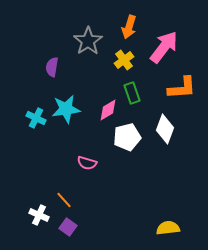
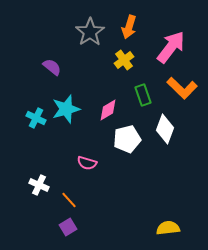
gray star: moved 2 px right, 9 px up
pink arrow: moved 7 px right
purple semicircle: rotated 120 degrees clockwise
orange L-shape: rotated 48 degrees clockwise
green rectangle: moved 11 px right, 2 px down
cyan star: rotated 8 degrees counterclockwise
white pentagon: moved 2 px down
orange line: moved 5 px right
white cross: moved 30 px up
purple square: rotated 24 degrees clockwise
